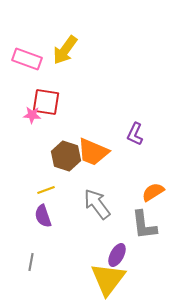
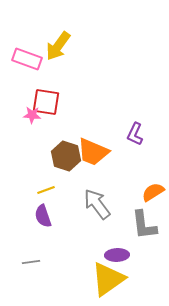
yellow arrow: moved 7 px left, 4 px up
purple ellipse: rotated 60 degrees clockwise
gray line: rotated 72 degrees clockwise
yellow triangle: rotated 18 degrees clockwise
